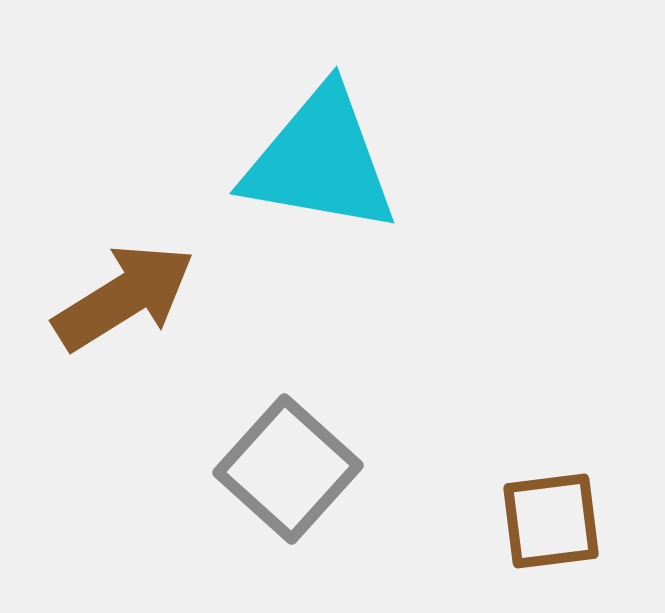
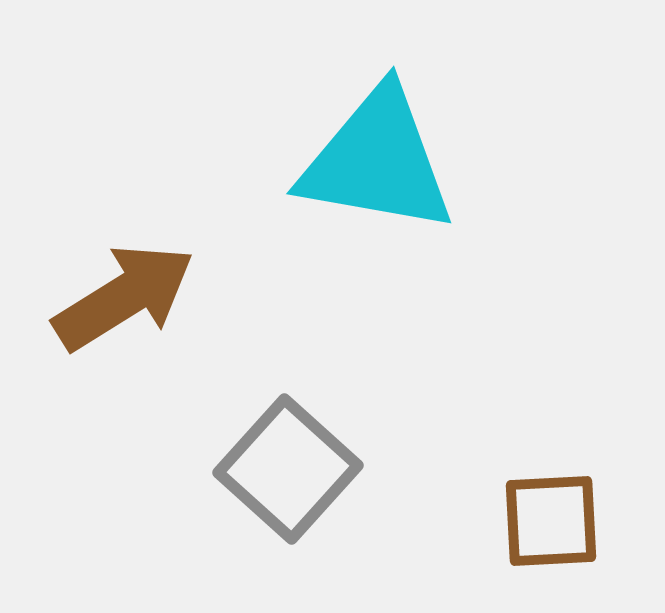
cyan triangle: moved 57 px right
brown square: rotated 4 degrees clockwise
